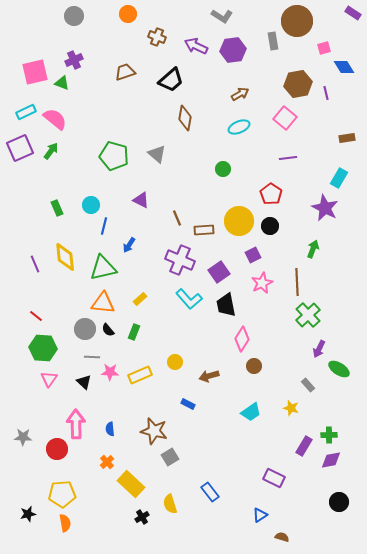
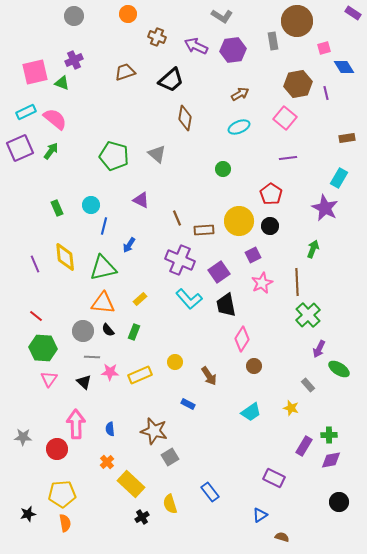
gray circle at (85, 329): moved 2 px left, 2 px down
brown arrow at (209, 376): rotated 108 degrees counterclockwise
